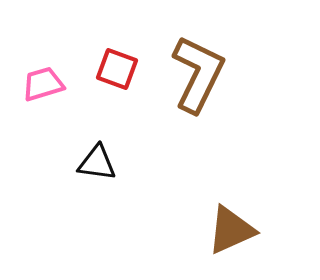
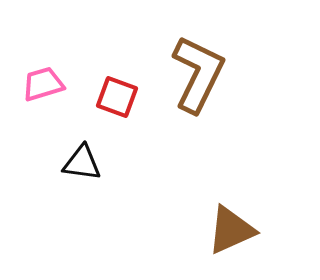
red square: moved 28 px down
black triangle: moved 15 px left
